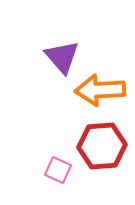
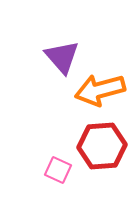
orange arrow: rotated 12 degrees counterclockwise
